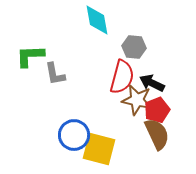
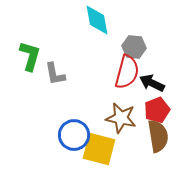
green L-shape: rotated 108 degrees clockwise
red semicircle: moved 5 px right, 5 px up
brown star: moved 16 px left, 18 px down
brown semicircle: moved 1 px right, 2 px down; rotated 16 degrees clockwise
